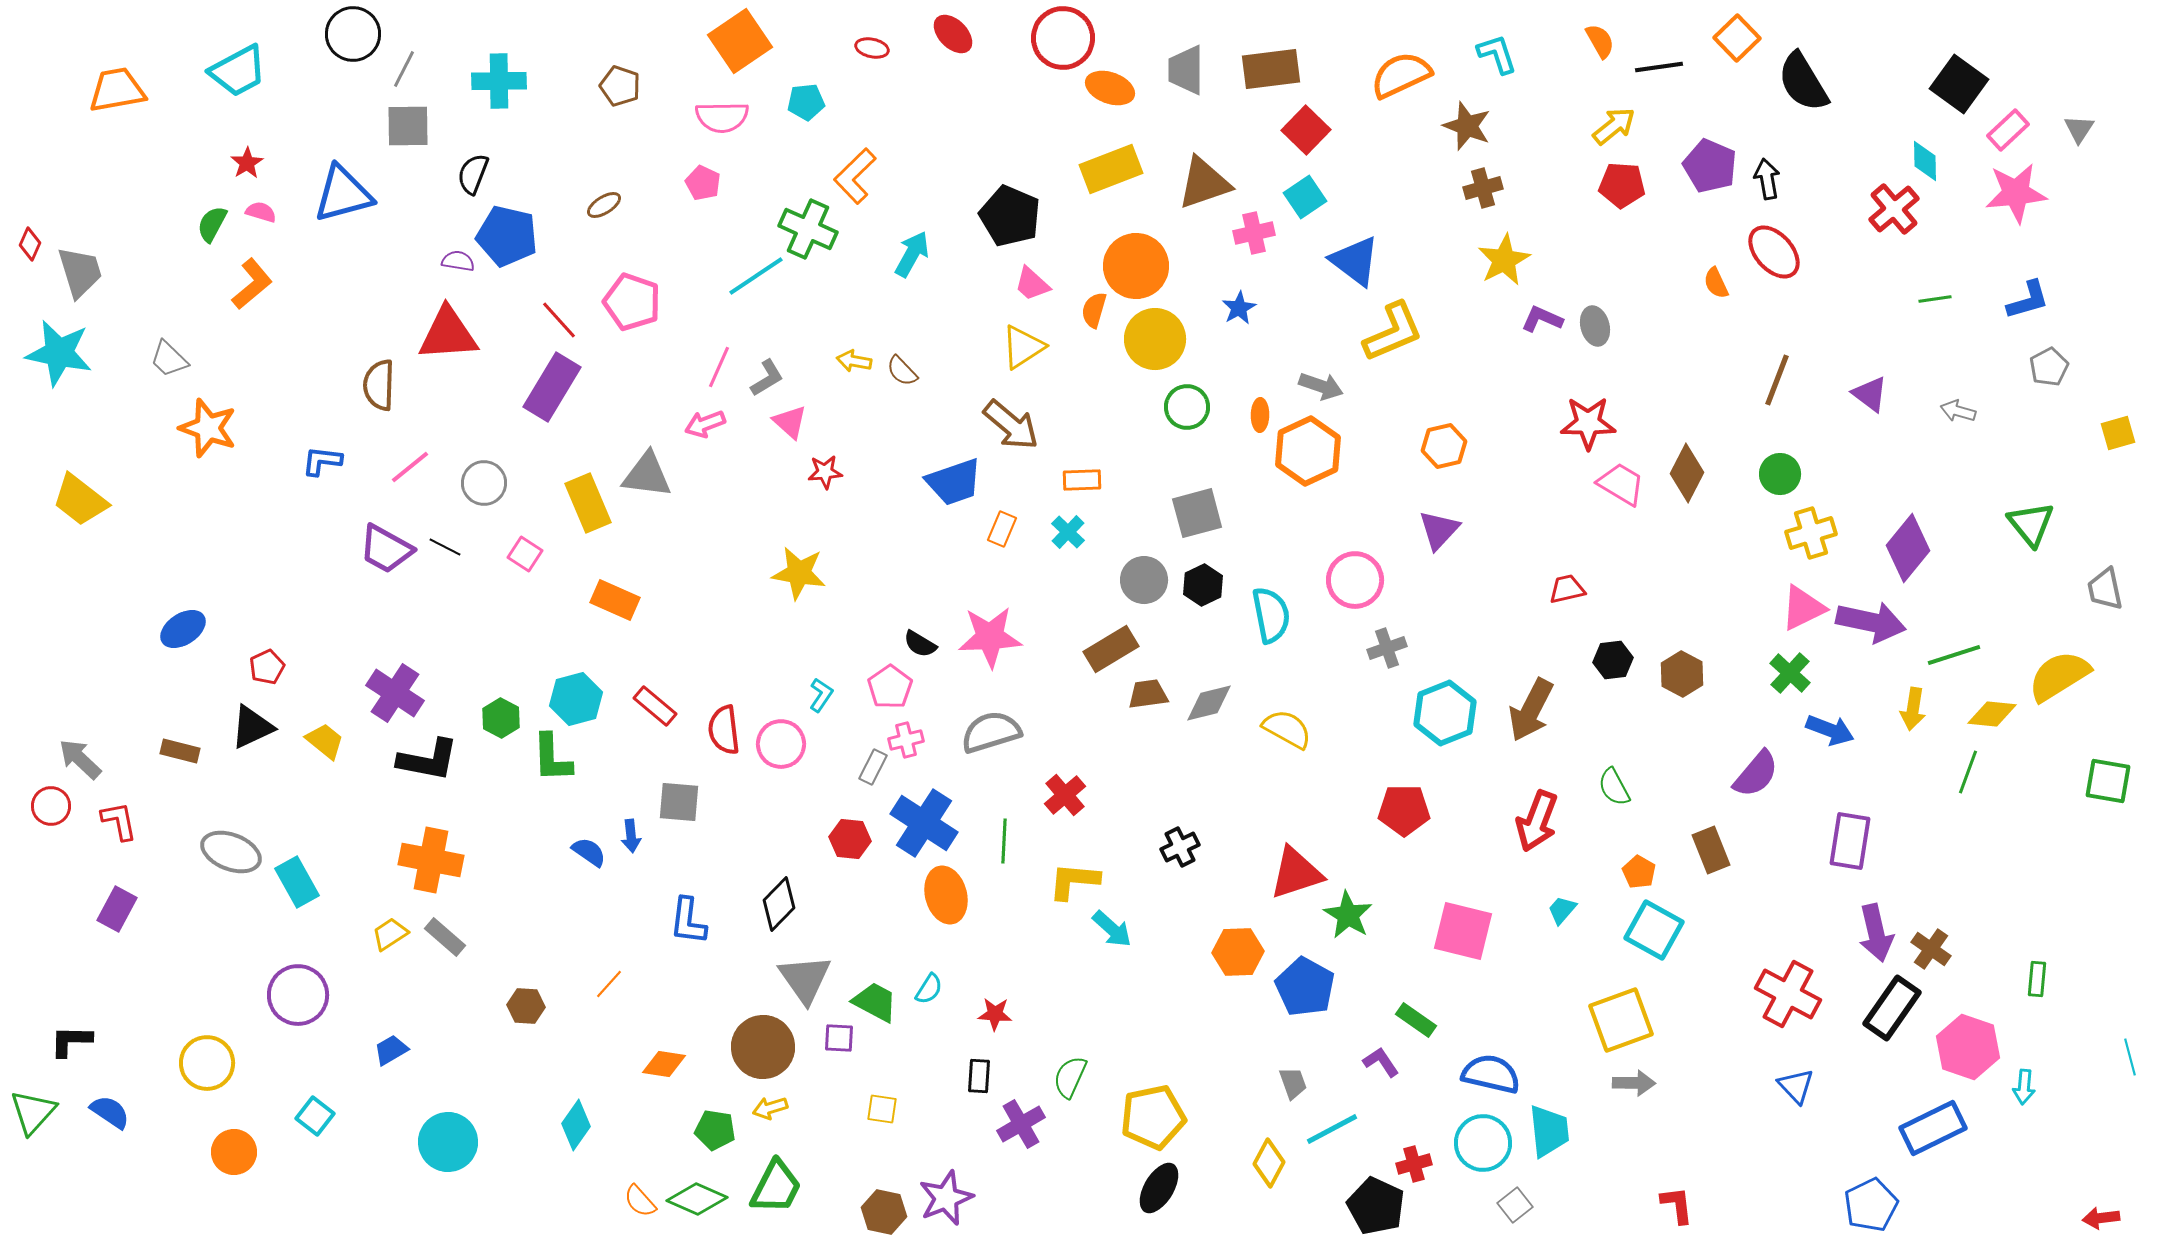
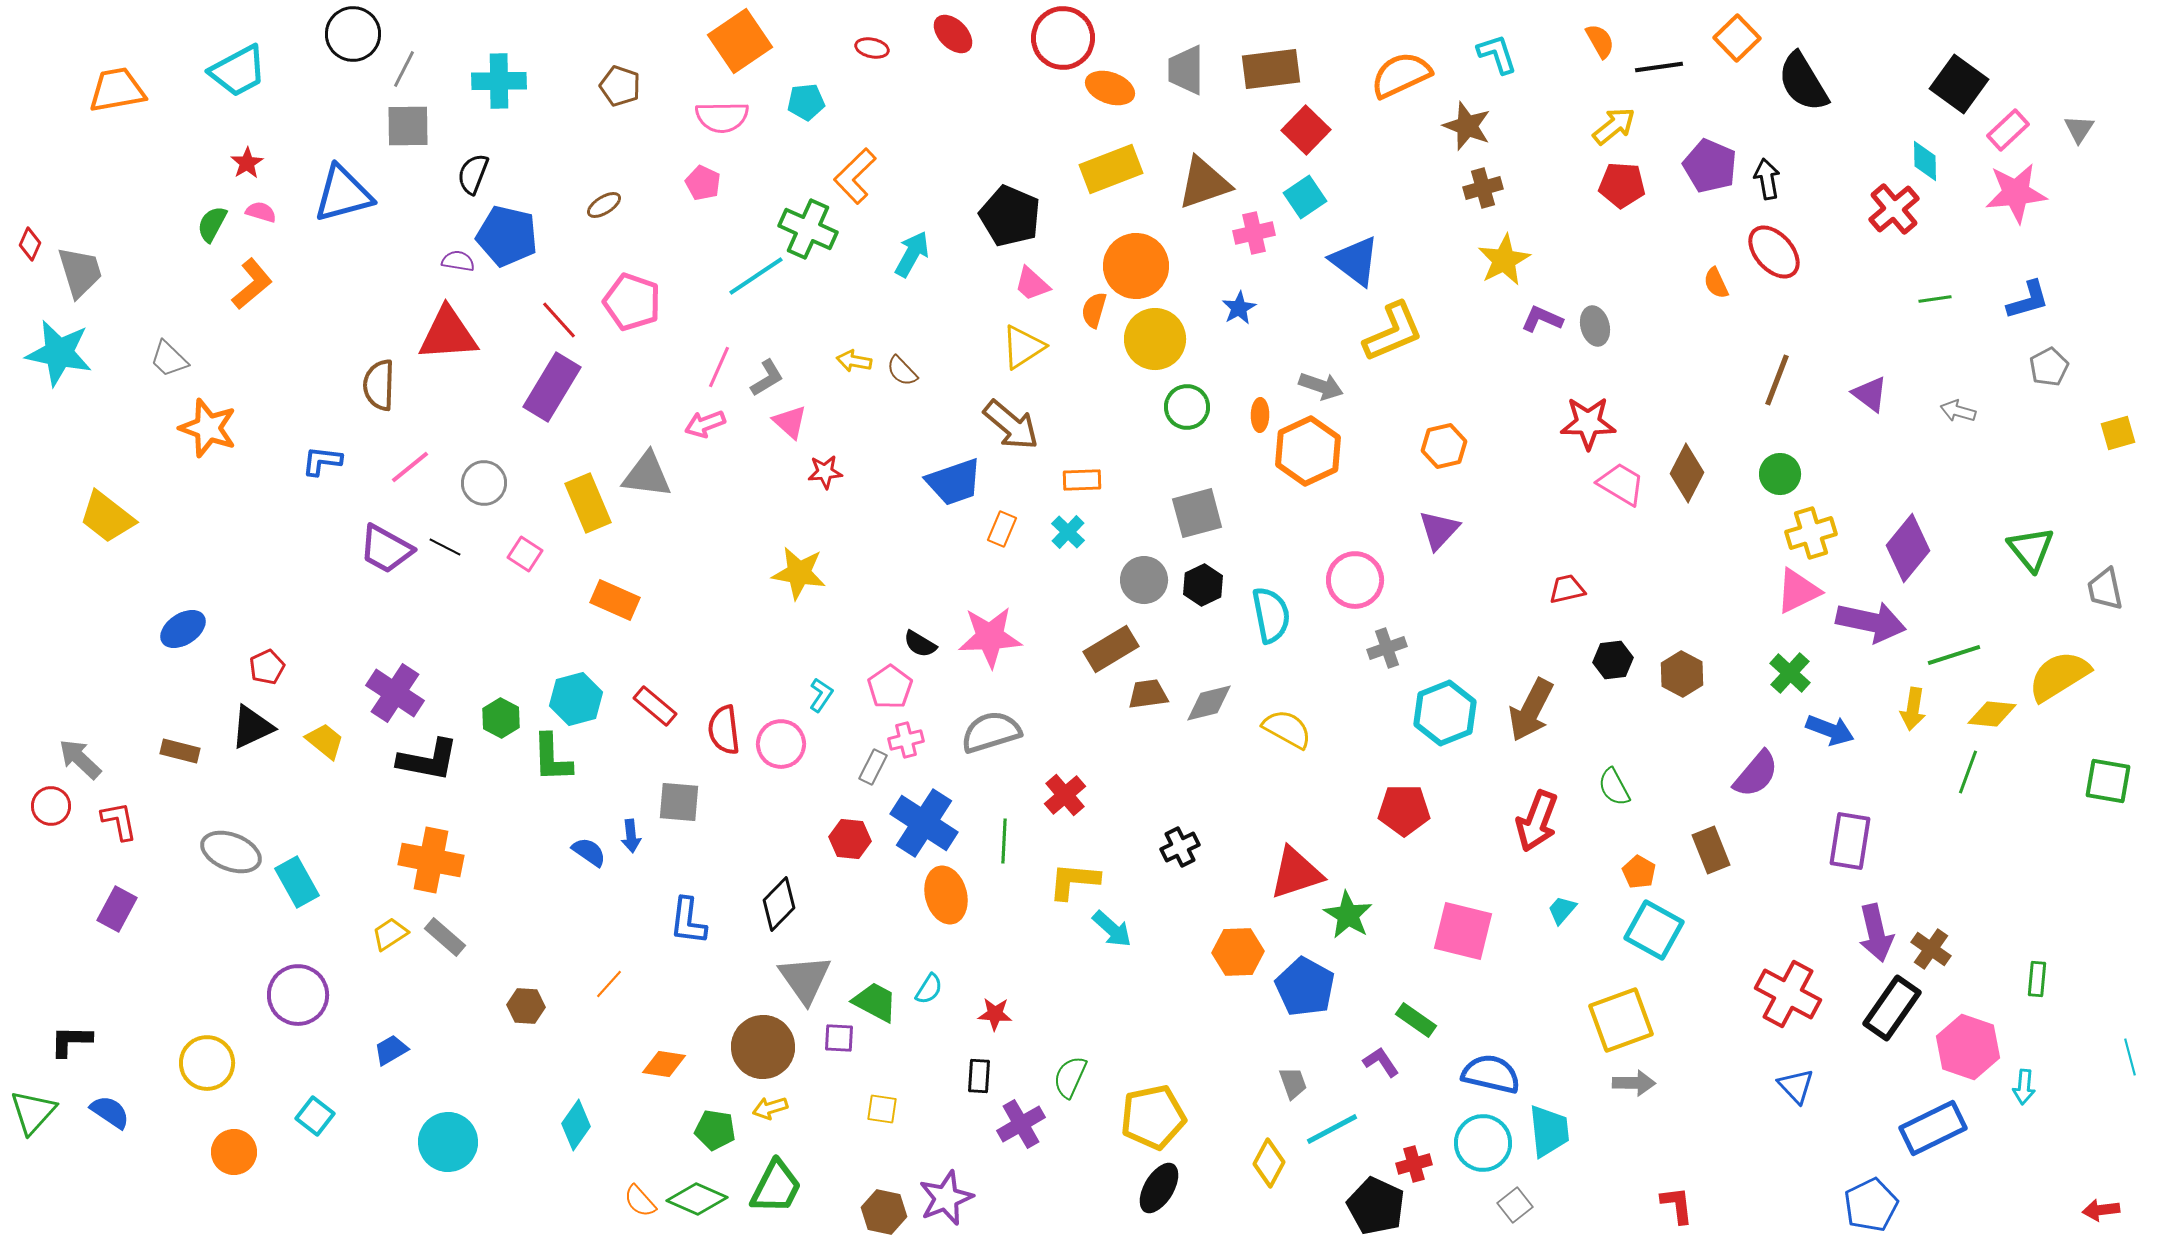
yellow trapezoid at (80, 500): moved 27 px right, 17 px down
green triangle at (2031, 524): moved 25 px down
pink triangle at (1803, 608): moved 5 px left, 17 px up
red arrow at (2101, 1218): moved 8 px up
